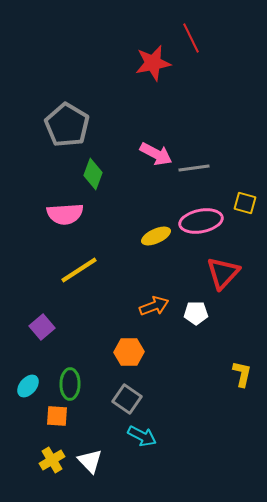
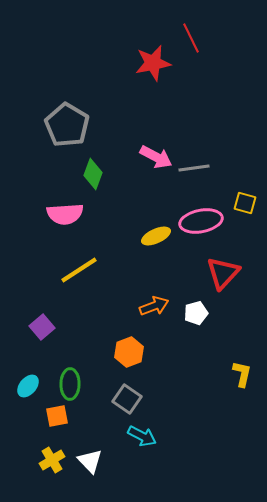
pink arrow: moved 3 px down
white pentagon: rotated 15 degrees counterclockwise
orange hexagon: rotated 20 degrees counterclockwise
orange square: rotated 15 degrees counterclockwise
